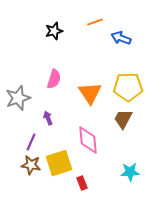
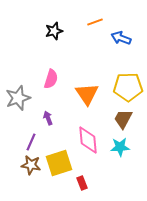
pink semicircle: moved 3 px left
orange triangle: moved 3 px left, 1 px down
cyan star: moved 10 px left, 25 px up
